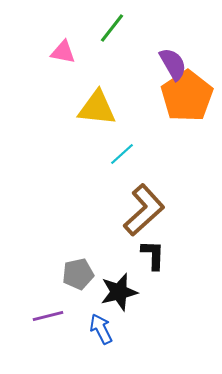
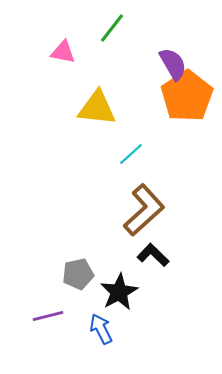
cyan line: moved 9 px right
black L-shape: rotated 48 degrees counterclockwise
black star: rotated 15 degrees counterclockwise
